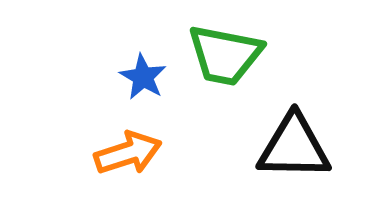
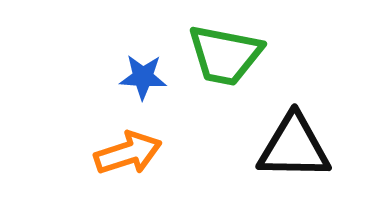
blue star: rotated 27 degrees counterclockwise
